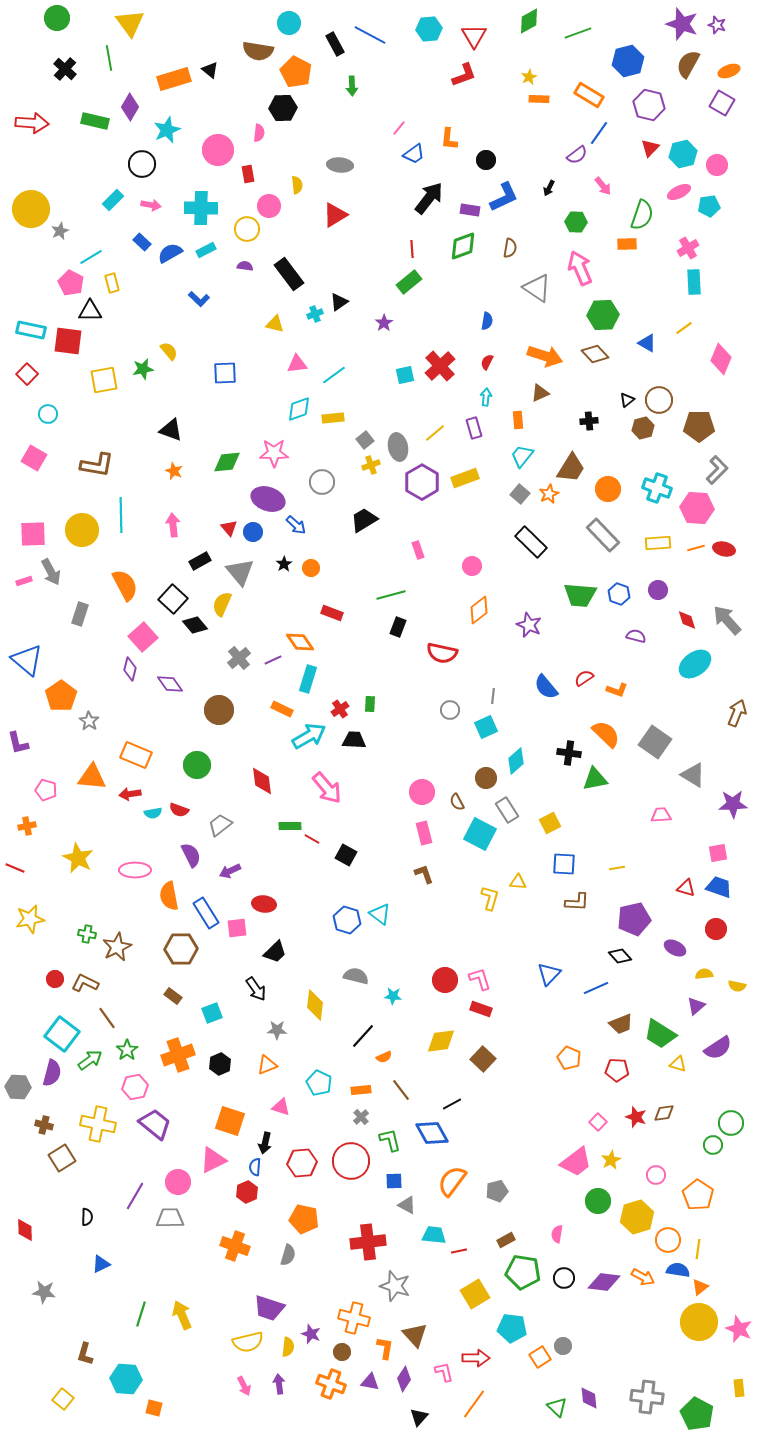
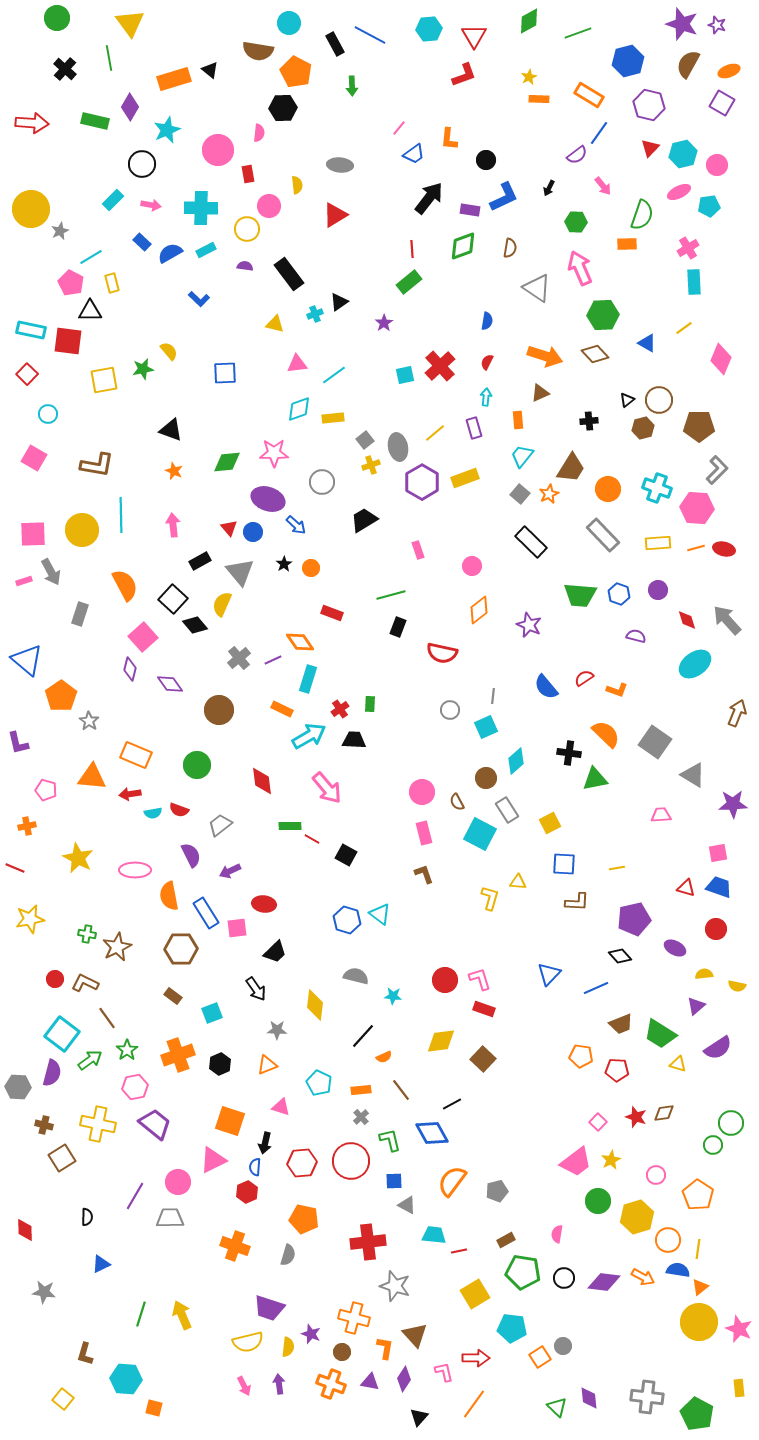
red rectangle at (481, 1009): moved 3 px right
orange pentagon at (569, 1058): moved 12 px right, 2 px up; rotated 15 degrees counterclockwise
